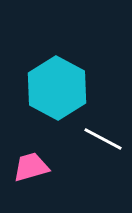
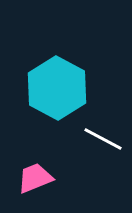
pink trapezoid: moved 4 px right, 11 px down; rotated 6 degrees counterclockwise
